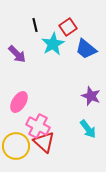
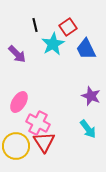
blue trapezoid: rotated 25 degrees clockwise
pink cross: moved 3 px up
red triangle: rotated 15 degrees clockwise
